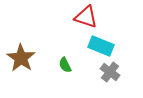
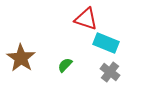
red triangle: moved 2 px down
cyan rectangle: moved 5 px right, 3 px up
green semicircle: rotated 70 degrees clockwise
